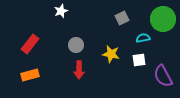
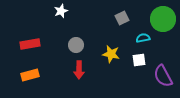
red rectangle: rotated 42 degrees clockwise
